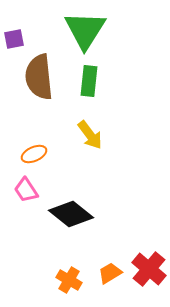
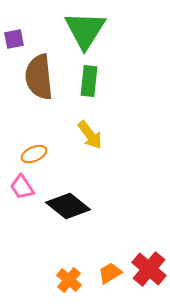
pink trapezoid: moved 4 px left, 3 px up
black diamond: moved 3 px left, 8 px up
orange cross: rotated 10 degrees clockwise
